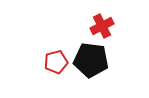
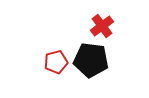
red cross: rotated 10 degrees counterclockwise
